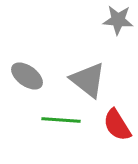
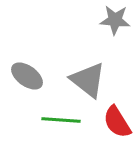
gray star: moved 3 px left
red semicircle: moved 3 px up
